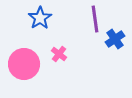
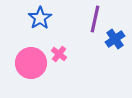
purple line: rotated 20 degrees clockwise
pink circle: moved 7 px right, 1 px up
